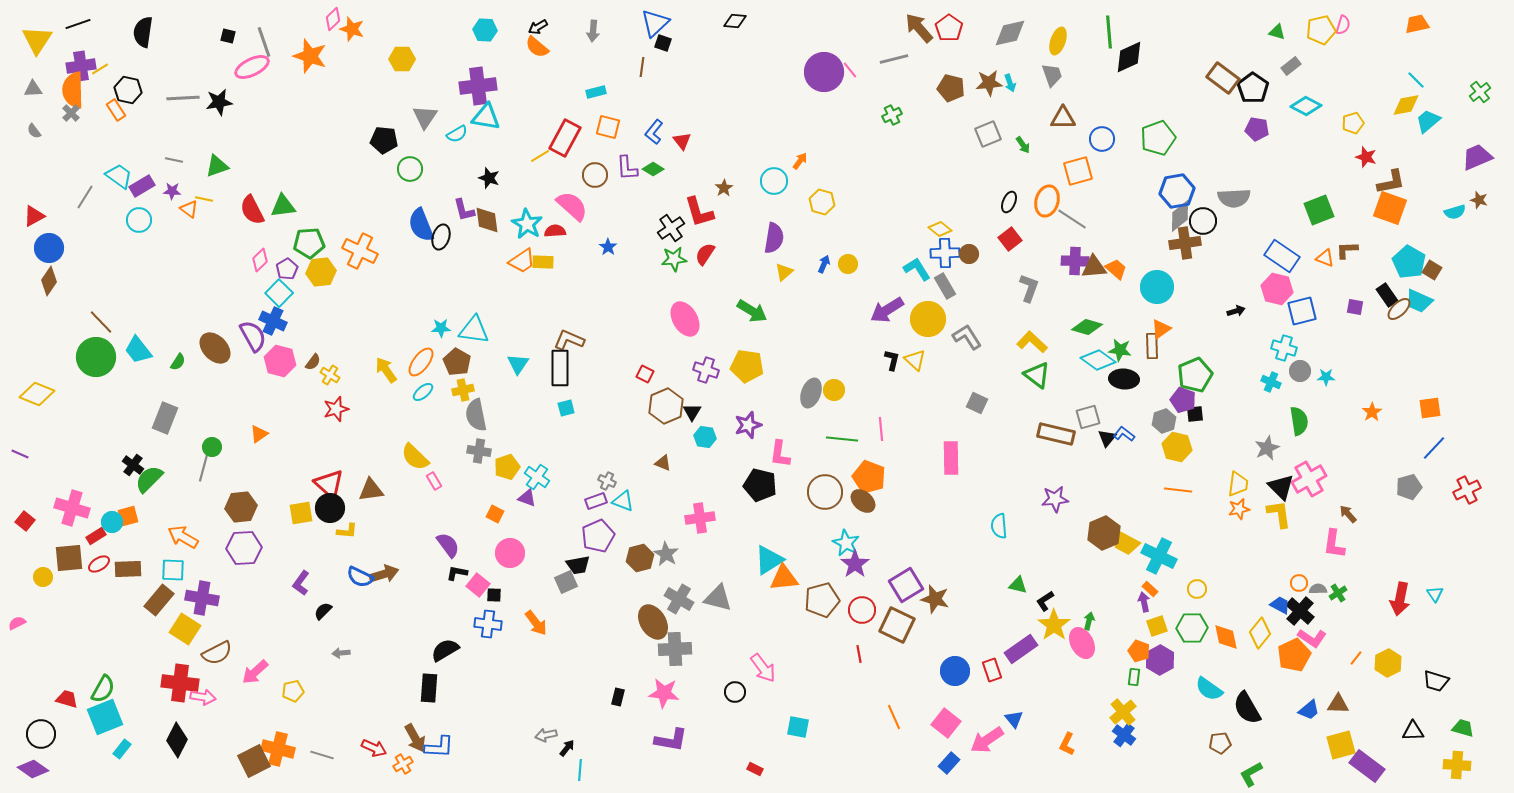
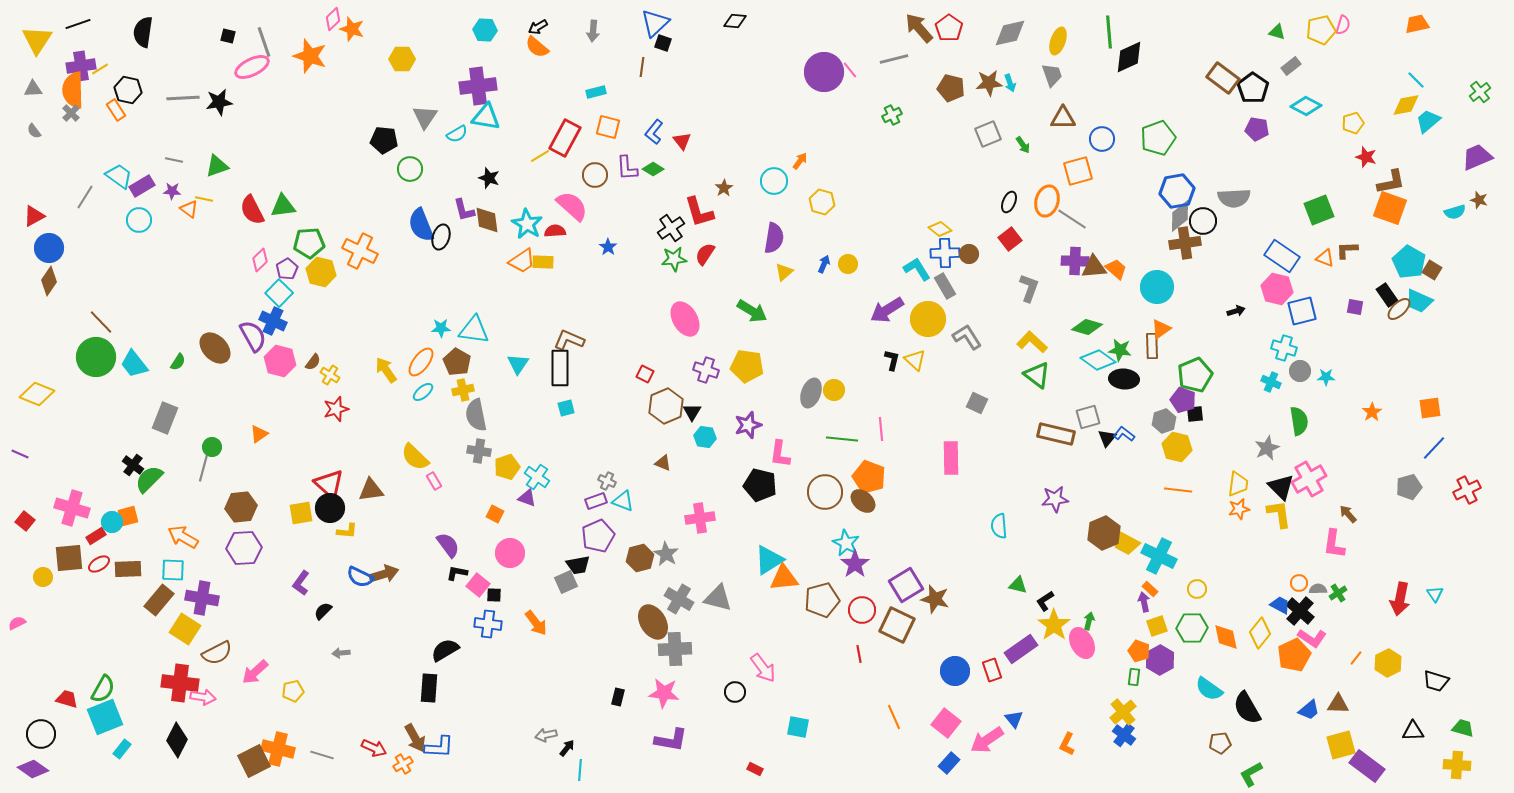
yellow hexagon at (321, 272): rotated 20 degrees clockwise
cyan trapezoid at (138, 350): moved 4 px left, 14 px down
